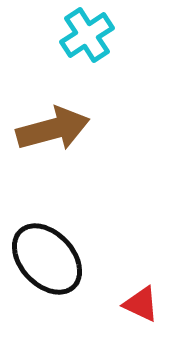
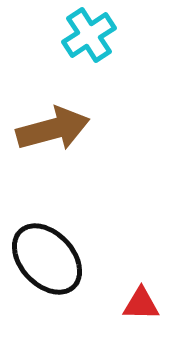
cyan cross: moved 2 px right
red triangle: rotated 24 degrees counterclockwise
